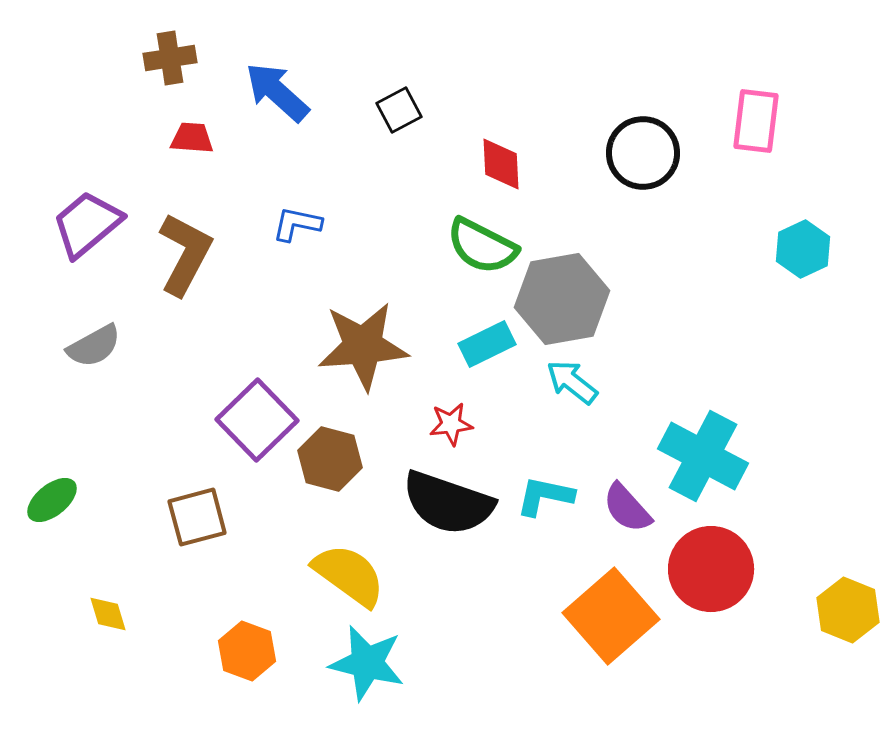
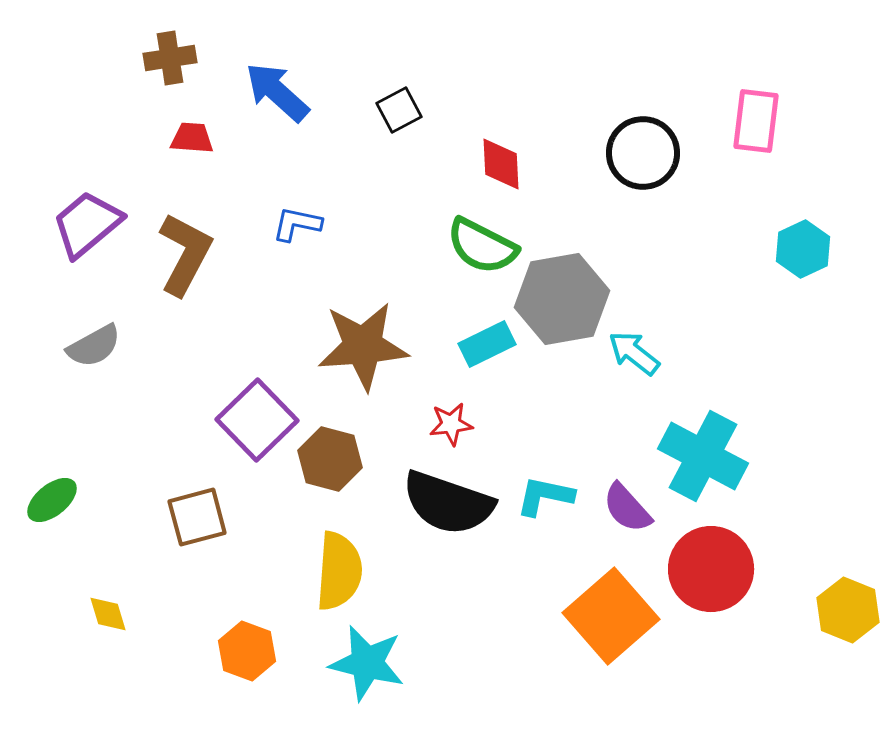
cyan arrow: moved 62 px right, 29 px up
yellow semicircle: moved 10 px left, 4 px up; rotated 58 degrees clockwise
